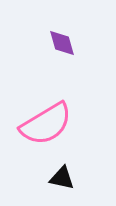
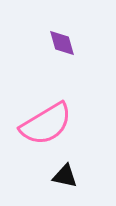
black triangle: moved 3 px right, 2 px up
